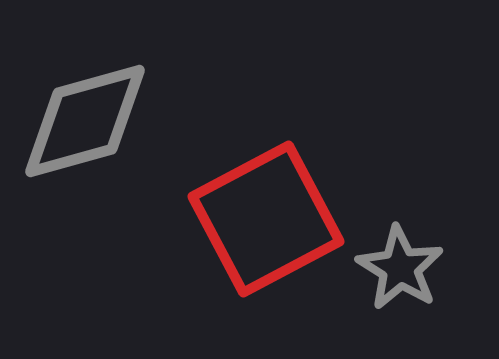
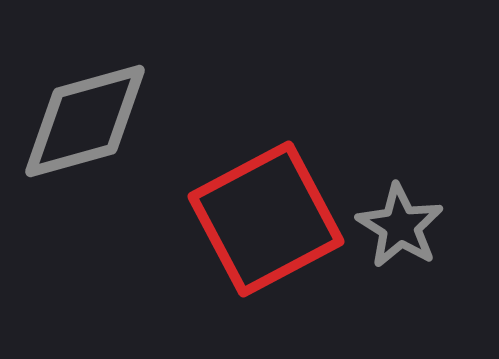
gray star: moved 42 px up
